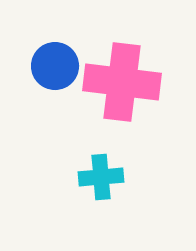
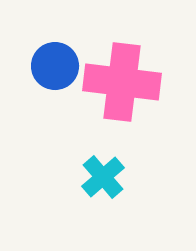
cyan cross: moved 2 px right; rotated 36 degrees counterclockwise
